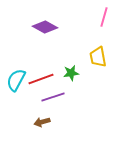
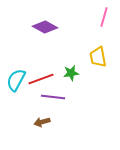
purple line: rotated 25 degrees clockwise
